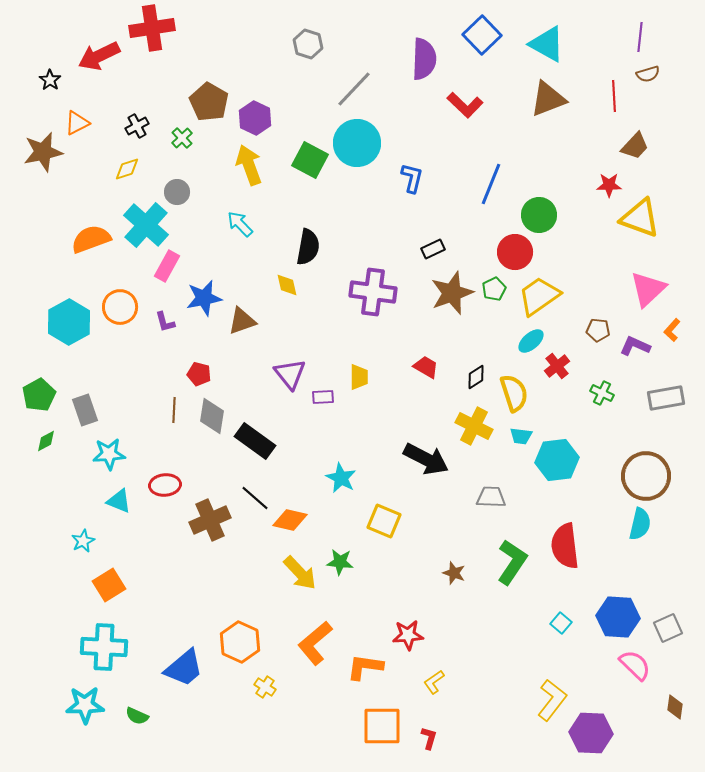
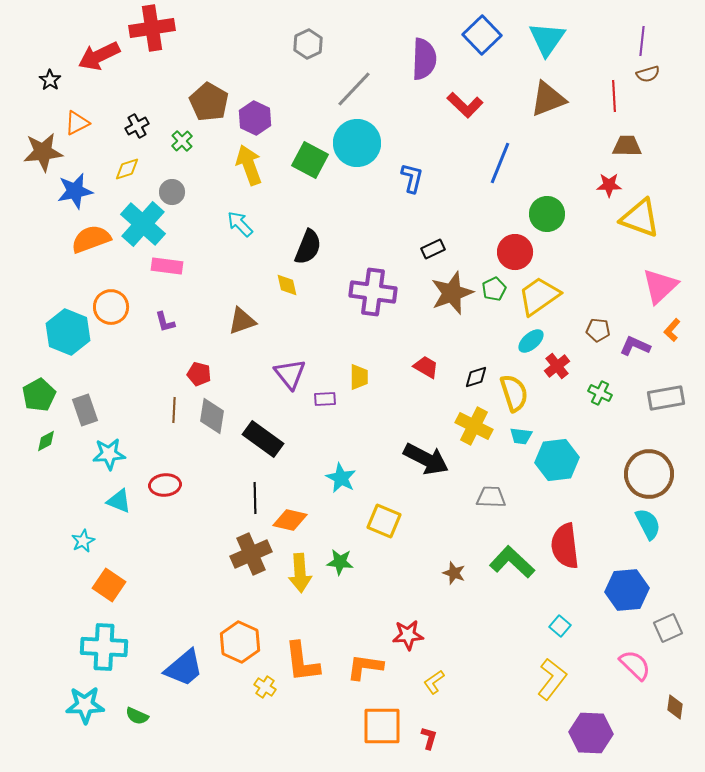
purple line at (640, 37): moved 2 px right, 4 px down
gray hexagon at (308, 44): rotated 16 degrees clockwise
cyan triangle at (547, 44): moved 5 px up; rotated 36 degrees clockwise
green cross at (182, 138): moved 3 px down
brown trapezoid at (635, 146): moved 8 px left; rotated 132 degrees counterclockwise
brown star at (43, 152): rotated 6 degrees clockwise
blue line at (491, 184): moved 9 px right, 21 px up
gray circle at (177, 192): moved 5 px left
green circle at (539, 215): moved 8 px right, 1 px up
cyan cross at (146, 225): moved 3 px left, 1 px up
black semicircle at (308, 247): rotated 12 degrees clockwise
pink rectangle at (167, 266): rotated 68 degrees clockwise
pink triangle at (648, 289): moved 12 px right, 3 px up
blue star at (204, 298): moved 129 px left, 107 px up
orange circle at (120, 307): moved 9 px left
cyan hexagon at (69, 322): moved 1 px left, 10 px down; rotated 9 degrees counterclockwise
black diamond at (476, 377): rotated 15 degrees clockwise
green cross at (602, 393): moved 2 px left
purple rectangle at (323, 397): moved 2 px right, 2 px down
black rectangle at (255, 441): moved 8 px right, 2 px up
brown circle at (646, 476): moved 3 px right, 2 px up
black line at (255, 498): rotated 48 degrees clockwise
brown cross at (210, 520): moved 41 px right, 34 px down
cyan semicircle at (640, 524): moved 8 px right; rotated 40 degrees counterclockwise
green L-shape at (512, 562): rotated 81 degrees counterclockwise
yellow arrow at (300, 573): rotated 39 degrees clockwise
orange square at (109, 585): rotated 24 degrees counterclockwise
blue hexagon at (618, 617): moved 9 px right, 27 px up; rotated 9 degrees counterclockwise
cyan square at (561, 623): moved 1 px left, 3 px down
orange L-shape at (315, 643): moved 13 px left, 19 px down; rotated 57 degrees counterclockwise
yellow L-shape at (552, 700): moved 21 px up
